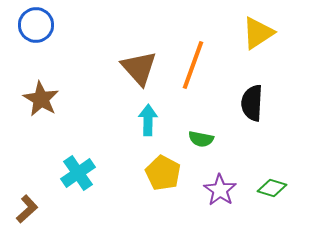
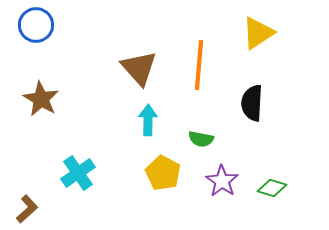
orange line: moved 6 px right; rotated 15 degrees counterclockwise
purple star: moved 2 px right, 9 px up
